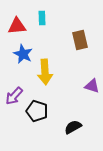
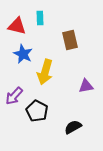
cyan rectangle: moved 2 px left
red triangle: rotated 18 degrees clockwise
brown rectangle: moved 10 px left
yellow arrow: rotated 20 degrees clockwise
purple triangle: moved 6 px left; rotated 28 degrees counterclockwise
black pentagon: rotated 10 degrees clockwise
